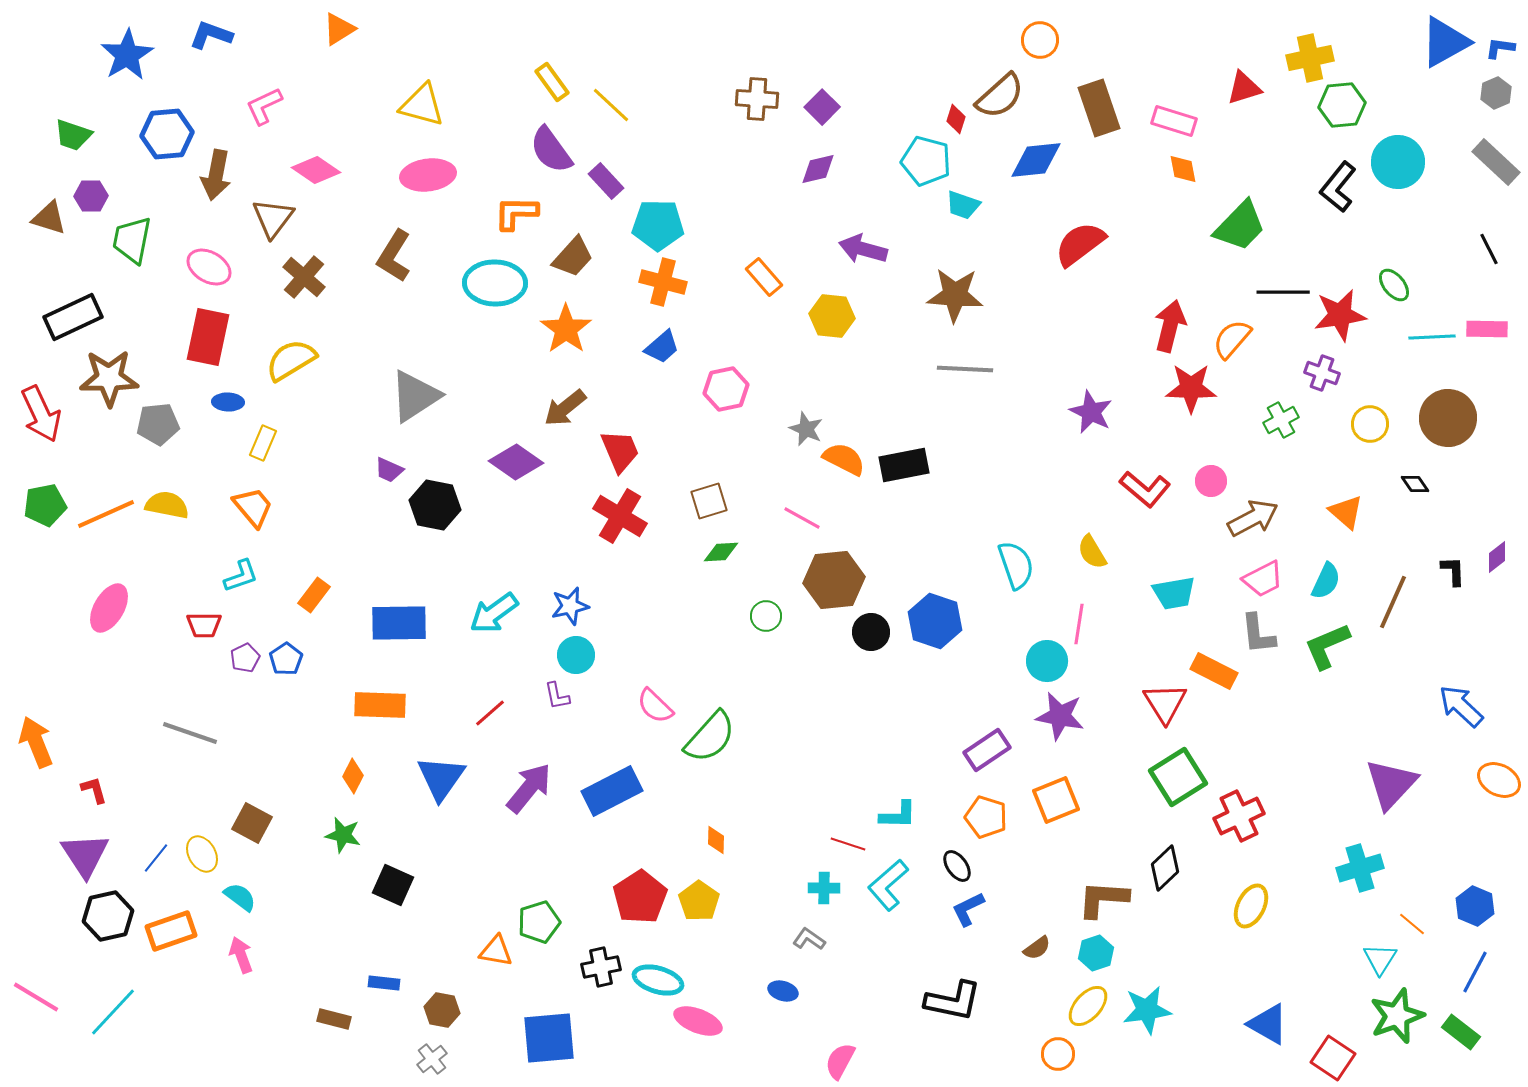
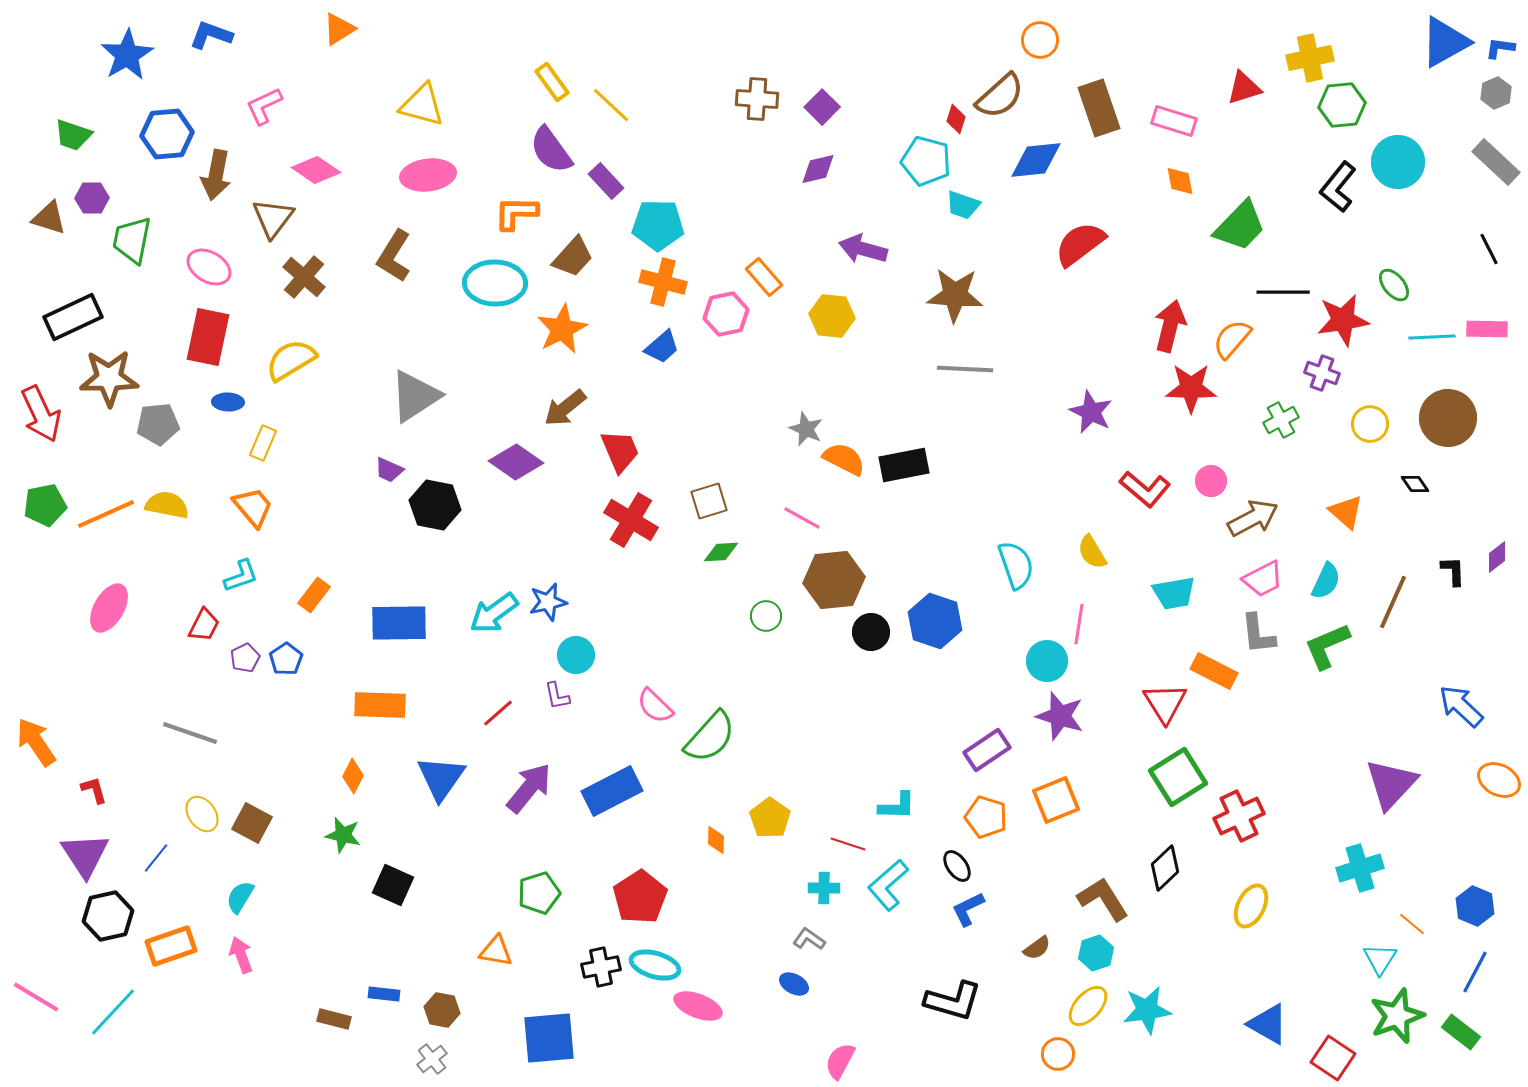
orange diamond at (1183, 169): moved 3 px left, 12 px down
purple hexagon at (91, 196): moved 1 px right, 2 px down
red star at (1340, 315): moved 3 px right, 5 px down
orange star at (566, 329): moved 4 px left; rotated 9 degrees clockwise
pink hexagon at (726, 389): moved 75 px up
red cross at (620, 516): moved 11 px right, 4 px down
blue star at (570, 606): moved 22 px left, 4 px up
red trapezoid at (204, 625): rotated 63 degrees counterclockwise
red line at (490, 713): moved 8 px right
purple star at (1060, 716): rotated 6 degrees clockwise
orange arrow at (36, 742): rotated 12 degrees counterclockwise
cyan L-shape at (898, 815): moved 1 px left, 9 px up
yellow ellipse at (202, 854): moved 40 px up; rotated 6 degrees counterclockwise
cyan semicircle at (240, 897): rotated 96 degrees counterclockwise
brown L-shape at (1103, 899): rotated 54 degrees clockwise
yellow pentagon at (699, 901): moved 71 px right, 83 px up
green pentagon at (539, 922): moved 29 px up
orange rectangle at (171, 931): moved 15 px down
cyan ellipse at (658, 980): moved 3 px left, 15 px up
blue rectangle at (384, 983): moved 11 px down
blue ellipse at (783, 991): moved 11 px right, 7 px up; rotated 12 degrees clockwise
black L-shape at (953, 1001): rotated 4 degrees clockwise
pink ellipse at (698, 1021): moved 15 px up
